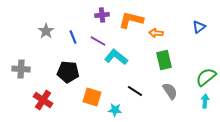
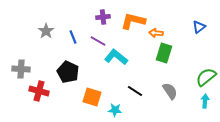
purple cross: moved 1 px right, 2 px down
orange L-shape: moved 2 px right, 1 px down
green rectangle: moved 7 px up; rotated 30 degrees clockwise
black pentagon: rotated 20 degrees clockwise
red cross: moved 4 px left, 9 px up; rotated 18 degrees counterclockwise
